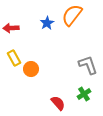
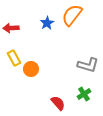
gray L-shape: rotated 125 degrees clockwise
